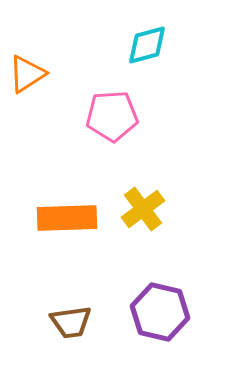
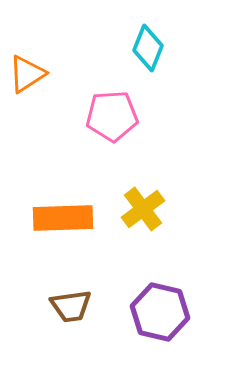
cyan diamond: moved 1 px right, 3 px down; rotated 54 degrees counterclockwise
orange rectangle: moved 4 px left
brown trapezoid: moved 16 px up
